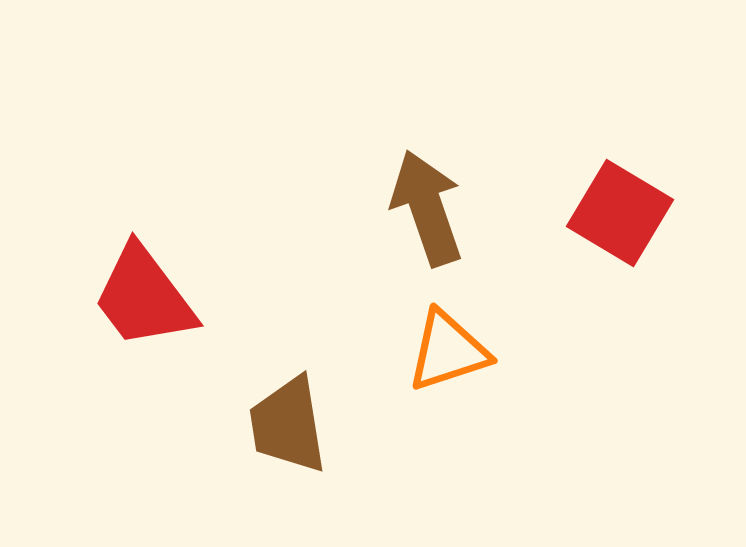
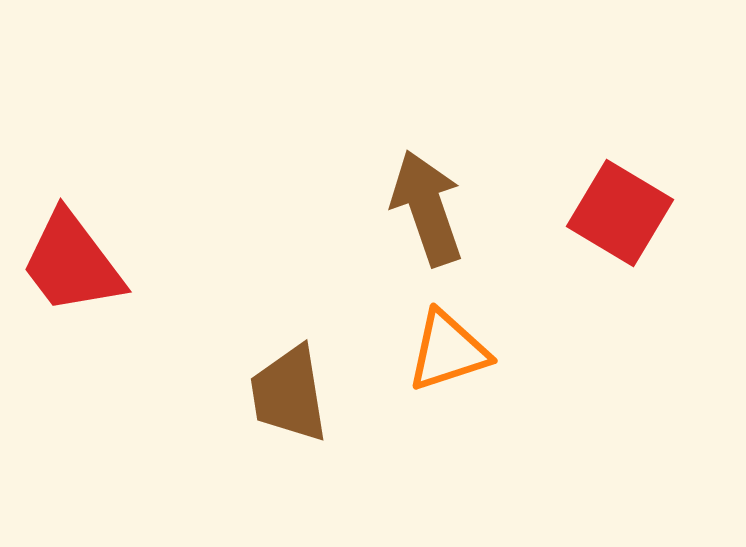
red trapezoid: moved 72 px left, 34 px up
brown trapezoid: moved 1 px right, 31 px up
